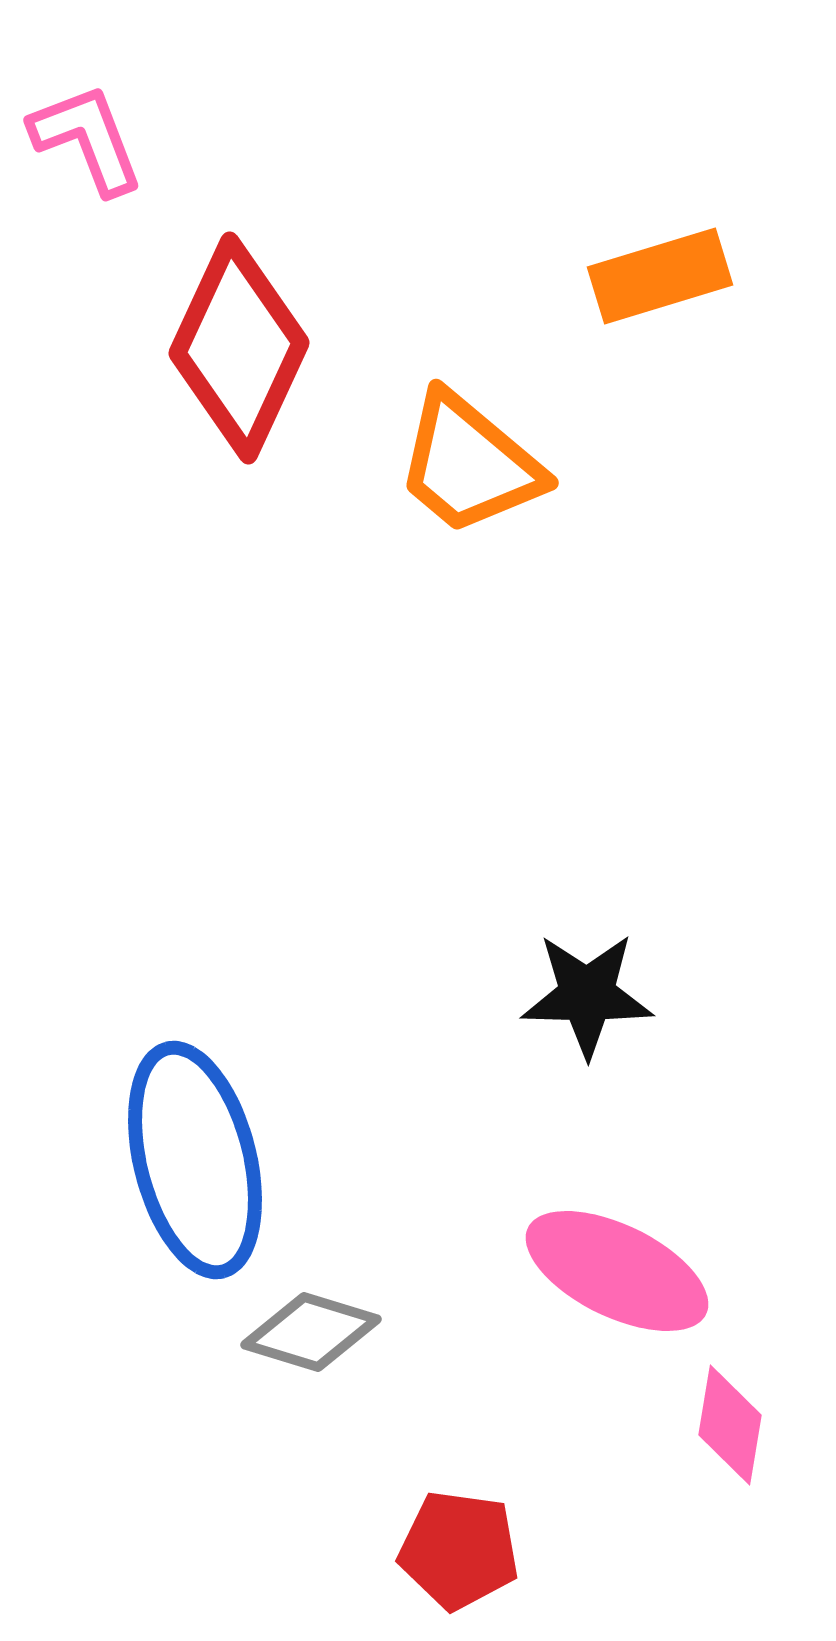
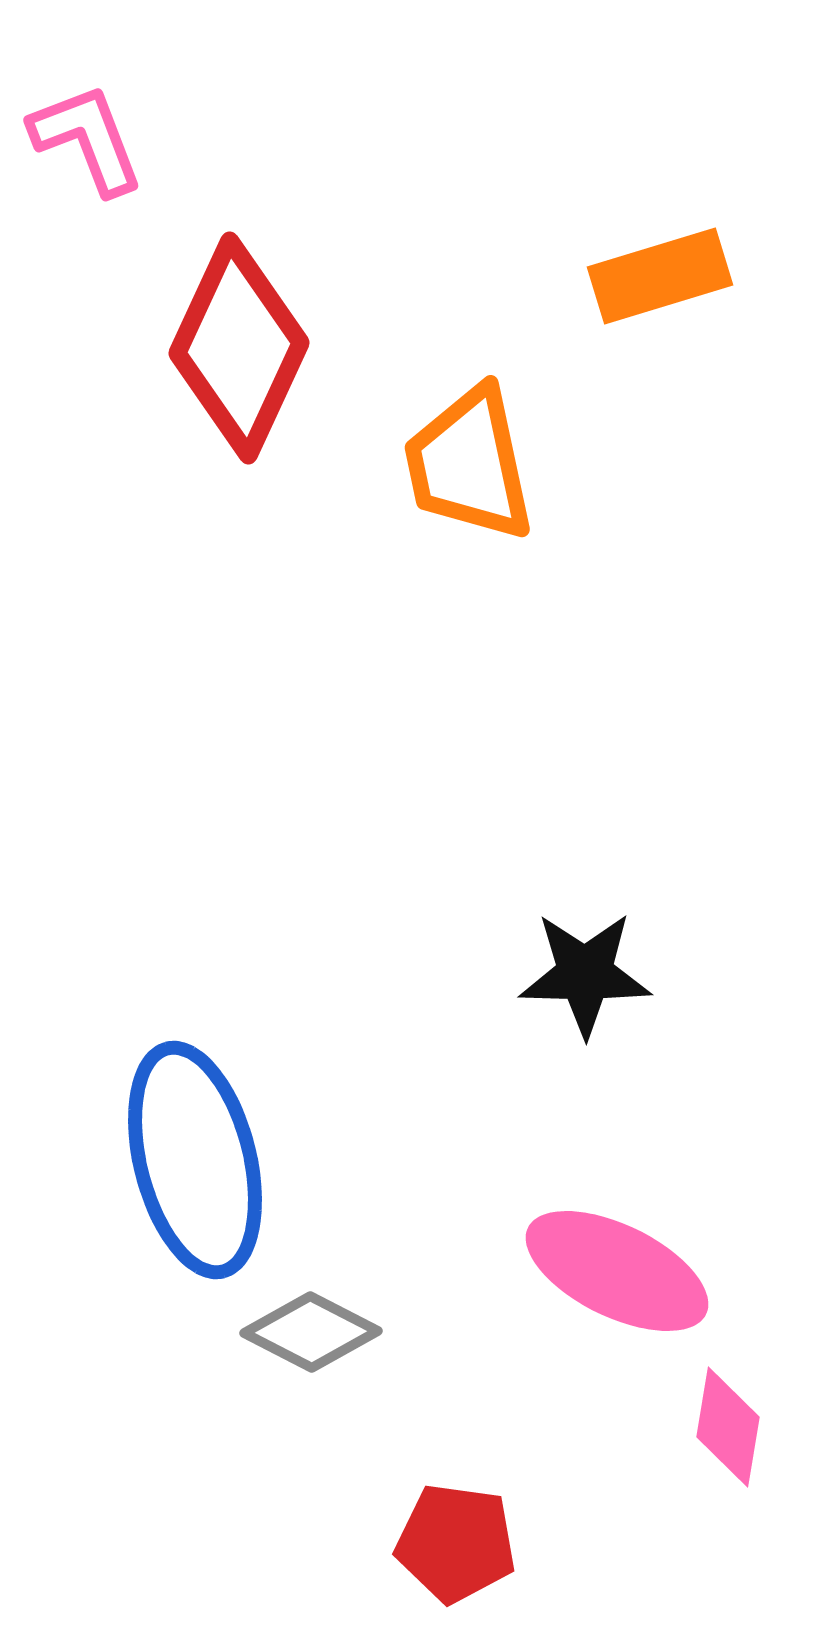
orange trapezoid: rotated 38 degrees clockwise
black star: moved 2 px left, 21 px up
gray diamond: rotated 10 degrees clockwise
pink diamond: moved 2 px left, 2 px down
red pentagon: moved 3 px left, 7 px up
